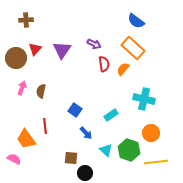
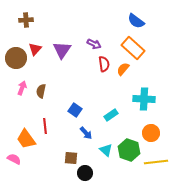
cyan cross: rotated 10 degrees counterclockwise
